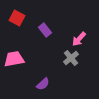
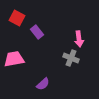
purple rectangle: moved 8 px left, 2 px down
pink arrow: rotated 49 degrees counterclockwise
gray cross: rotated 28 degrees counterclockwise
